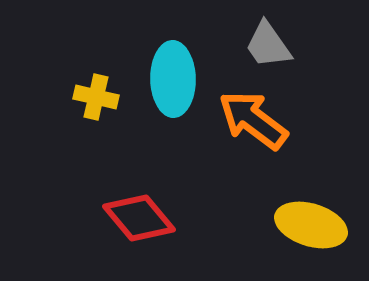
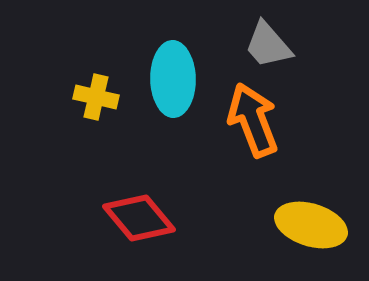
gray trapezoid: rotated 6 degrees counterclockwise
orange arrow: rotated 32 degrees clockwise
